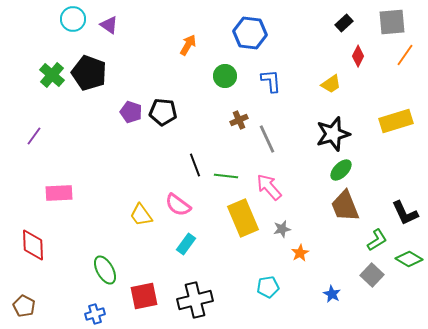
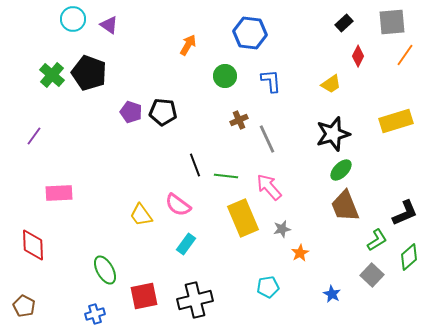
black L-shape at (405, 213): rotated 88 degrees counterclockwise
green diamond at (409, 259): moved 2 px up; rotated 72 degrees counterclockwise
